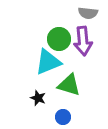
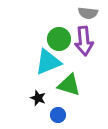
purple arrow: moved 1 px right
blue circle: moved 5 px left, 2 px up
